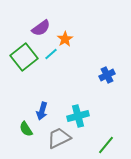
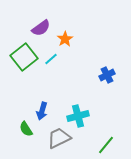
cyan line: moved 5 px down
